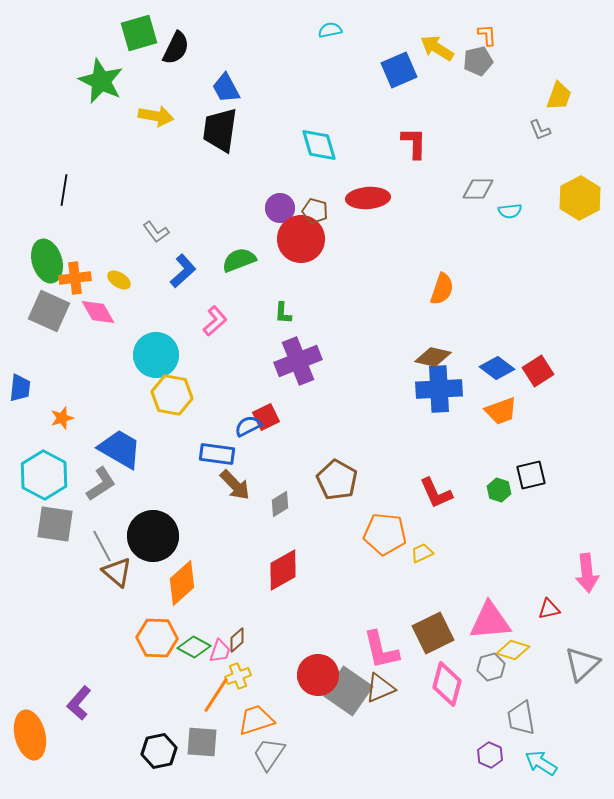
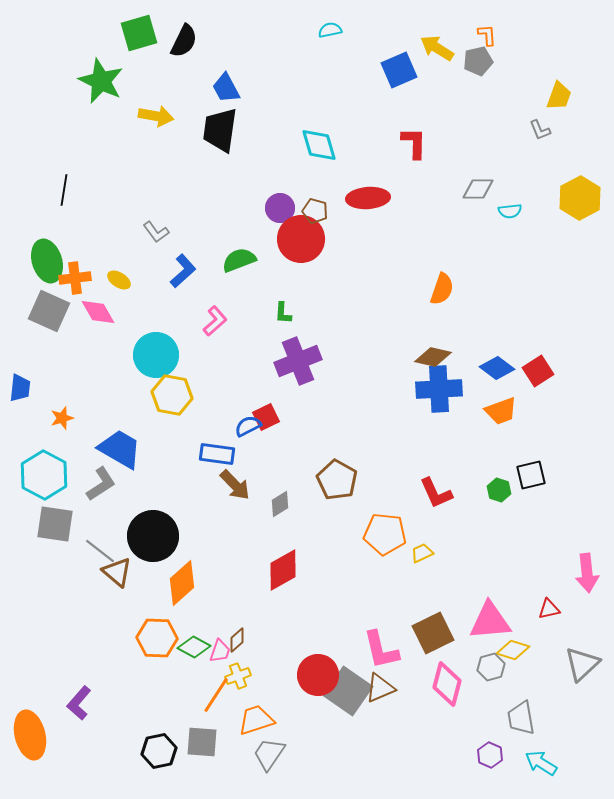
black semicircle at (176, 48): moved 8 px right, 7 px up
gray line at (102, 546): moved 2 px left, 5 px down; rotated 24 degrees counterclockwise
